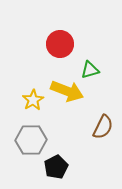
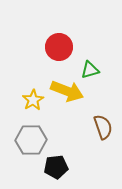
red circle: moved 1 px left, 3 px down
brown semicircle: rotated 45 degrees counterclockwise
black pentagon: rotated 20 degrees clockwise
